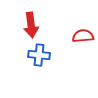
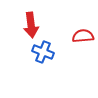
blue cross: moved 4 px right, 3 px up; rotated 15 degrees clockwise
